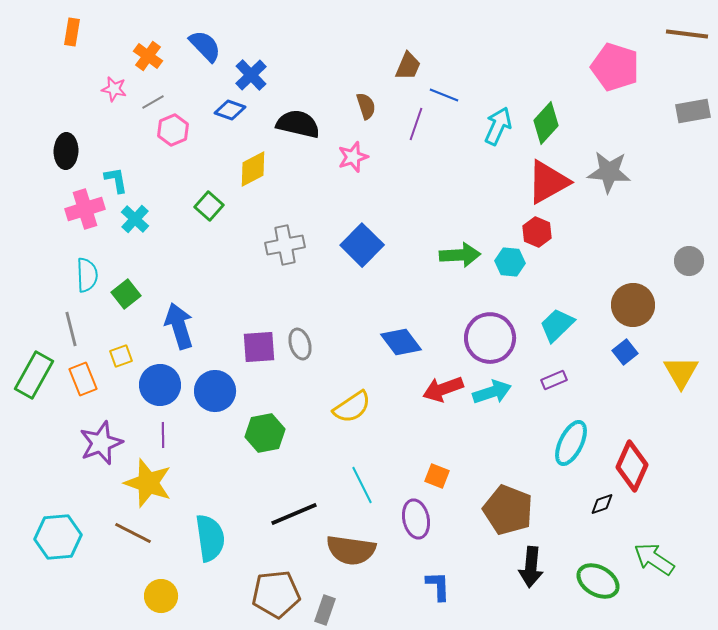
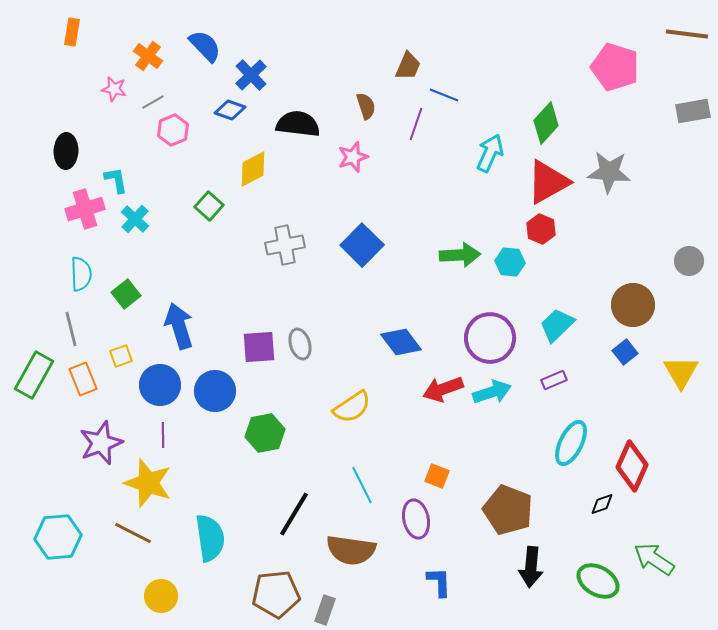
black semicircle at (298, 124): rotated 6 degrees counterclockwise
cyan arrow at (498, 126): moved 8 px left, 27 px down
red hexagon at (537, 232): moved 4 px right, 3 px up
cyan semicircle at (87, 275): moved 6 px left, 1 px up
black line at (294, 514): rotated 36 degrees counterclockwise
blue L-shape at (438, 586): moved 1 px right, 4 px up
